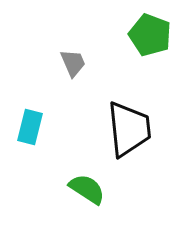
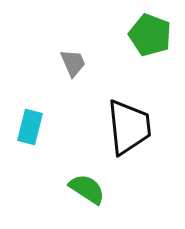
black trapezoid: moved 2 px up
